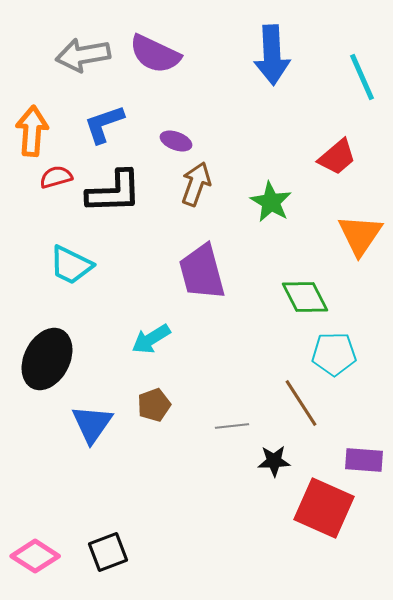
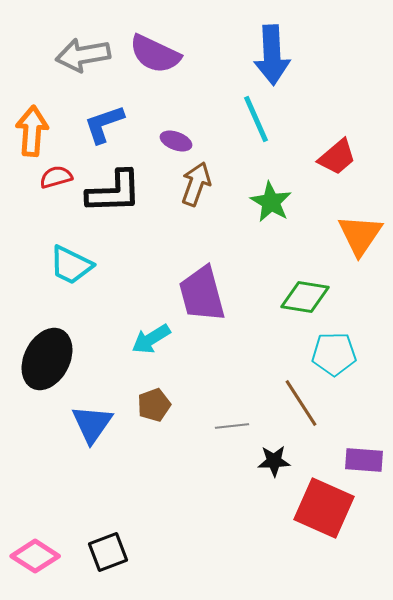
cyan line: moved 106 px left, 42 px down
purple trapezoid: moved 22 px down
green diamond: rotated 54 degrees counterclockwise
